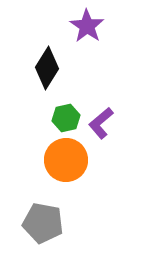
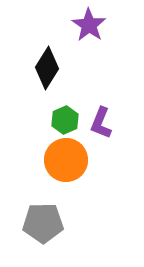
purple star: moved 2 px right, 1 px up
green hexagon: moved 1 px left, 2 px down; rotated 12 degrees counterclockwise
purple L-shape: rotated 28 degrees counterclockwise
gray pentagon: rotated 12 degrees counterclockwise
